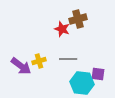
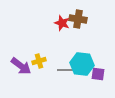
brown cross: rotated 24 degrees clockwise
red star: moved 6 px up
gray line: moved 2 px left, 11 px down
cyan hexagon: moved 19 px up
